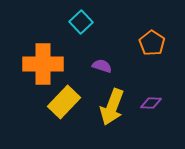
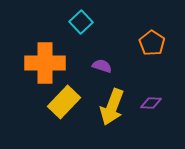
orange cross: moved 2 px right, 1 px up
